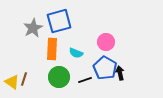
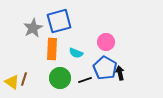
green circle: moved 1 px right, 1 px down
